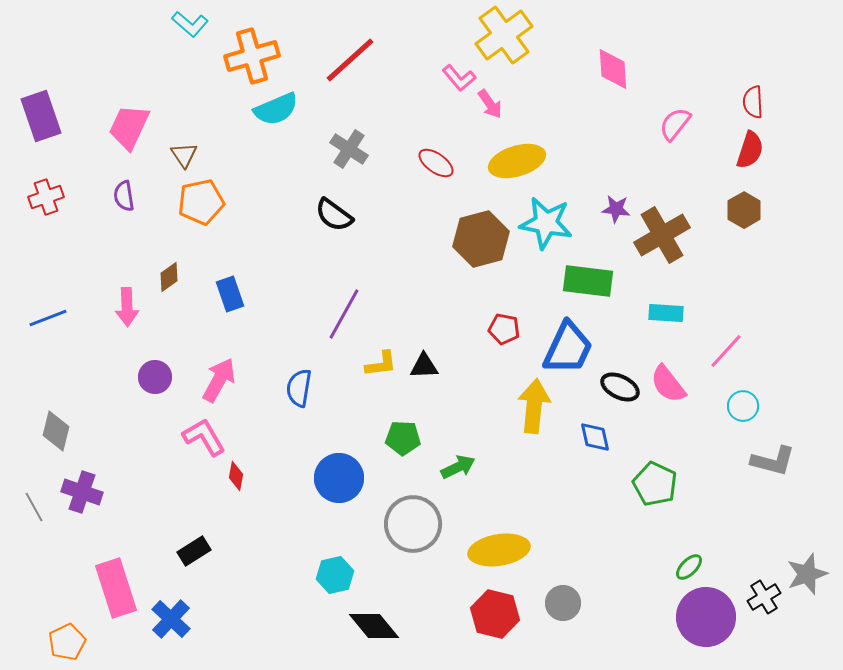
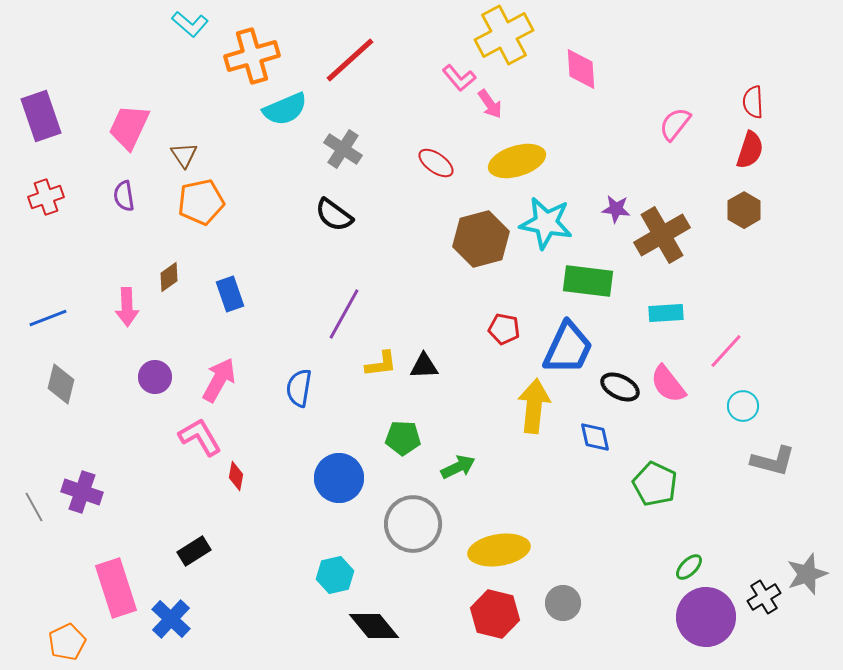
yellow cross at (504, 35): rotated 8 degrees clockwise
pink diamond at (613, 69): moved 32 px left
cyan semicircle at (276, 109): moved 9 px right
gray cross at (349, 149): moved 6 px left
cyan rectangle at (666, 313): rotated 8 degrees counterclockwise
gray diamond at (56, 431): moved 5 px right, 47 px up
pink L-shape at (204, 437): moved 4 px left
